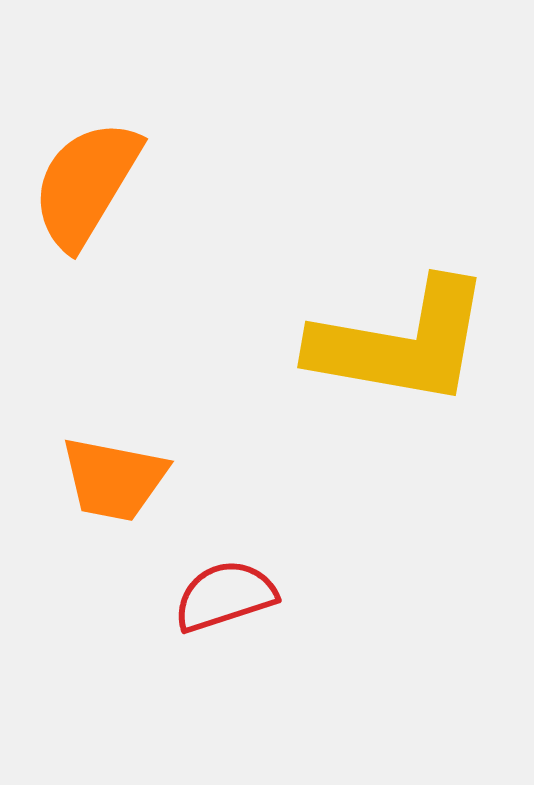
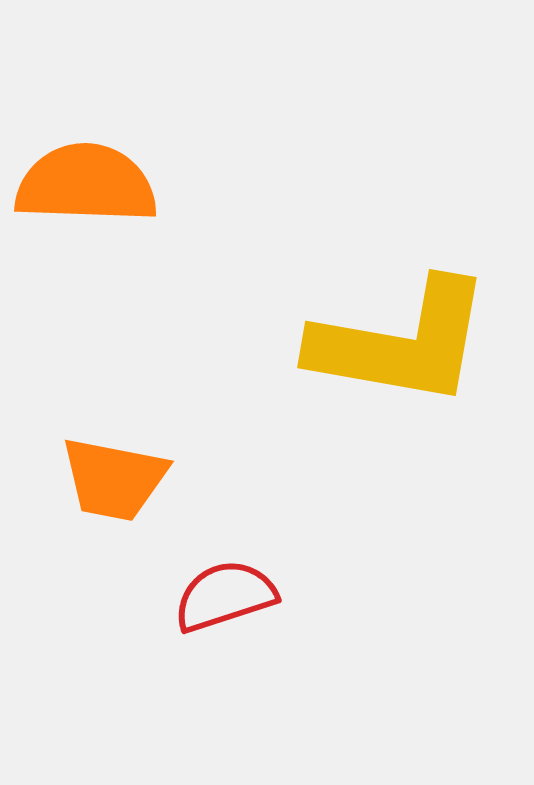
orange semicircle: rotated 61 degrees clockwise
